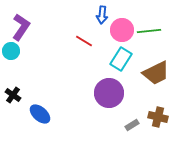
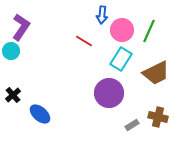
green line: rotated 60 degrees counterclockwise
black cross: rotated 14 degrees clockwise
